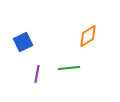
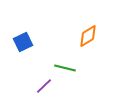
green line: moved 4 px left; rotated 20 degrees clockwise
purple line: moved 7 px right, 12 px down; rotated 36 degrees clockwise
